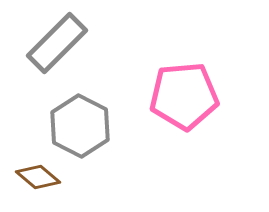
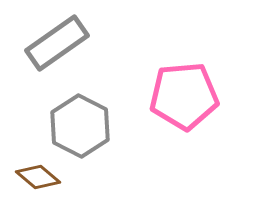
gray rectangle: rotated 10 degrees clockwise
